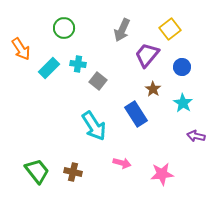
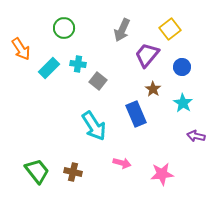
blue rectangle: rotated 10 degrees clockwise
